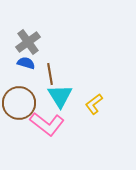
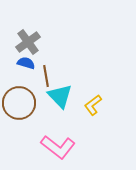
brown line: moved 4 px left, 2 px down
cyan triangle: rotated 12 degrees counterclockwise
yellow L-shape: moved 1 px left, 1 px down
pink L-shape: moved 11 px right, 23 px down
